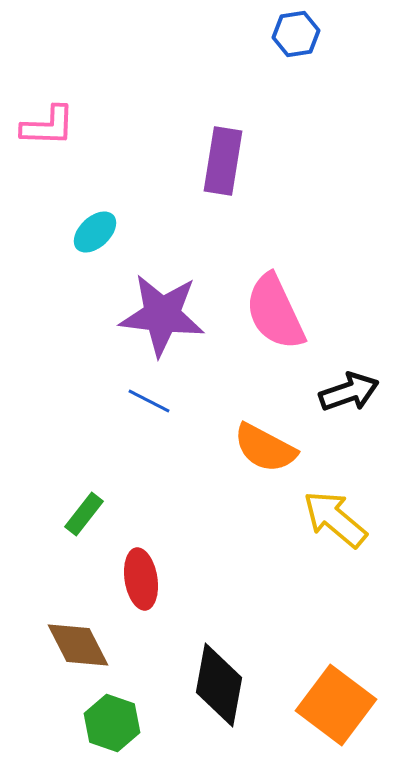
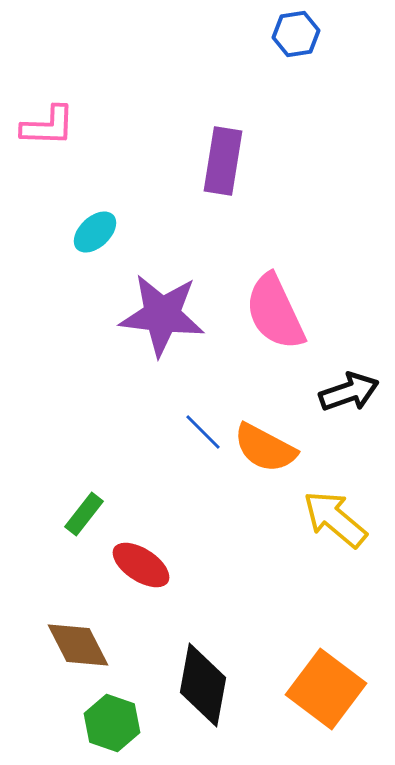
blue line: moved 54 px right, 31 px down; rotated 18 degrees clockwise
red ellipse: moved 14 px up; rotated 48 degrees counterclockwise
black diamond: moved 16 px left
orange square: moved 10 px left, 16 px up
